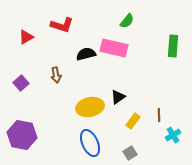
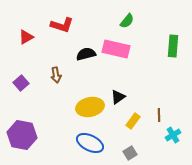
pink rectangle: moved 2 px right, 1 px down
blue ellipse: rotated 40 degrees counterclockwise
